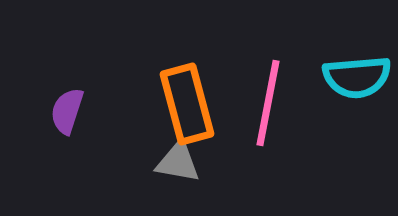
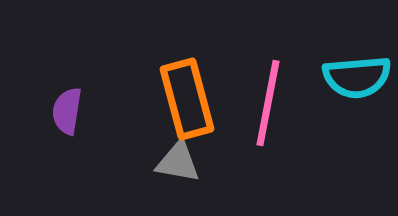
orange rectangle: moved 5 px up
purple semicircle: rotated 9 degrees counterclockwise
